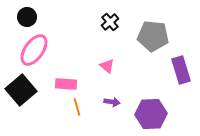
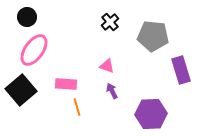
pink triangle: rotated 21 degrees counterclockwise
purple arrow: moved 11 px up; rotated 126 degrees counterclockwise
